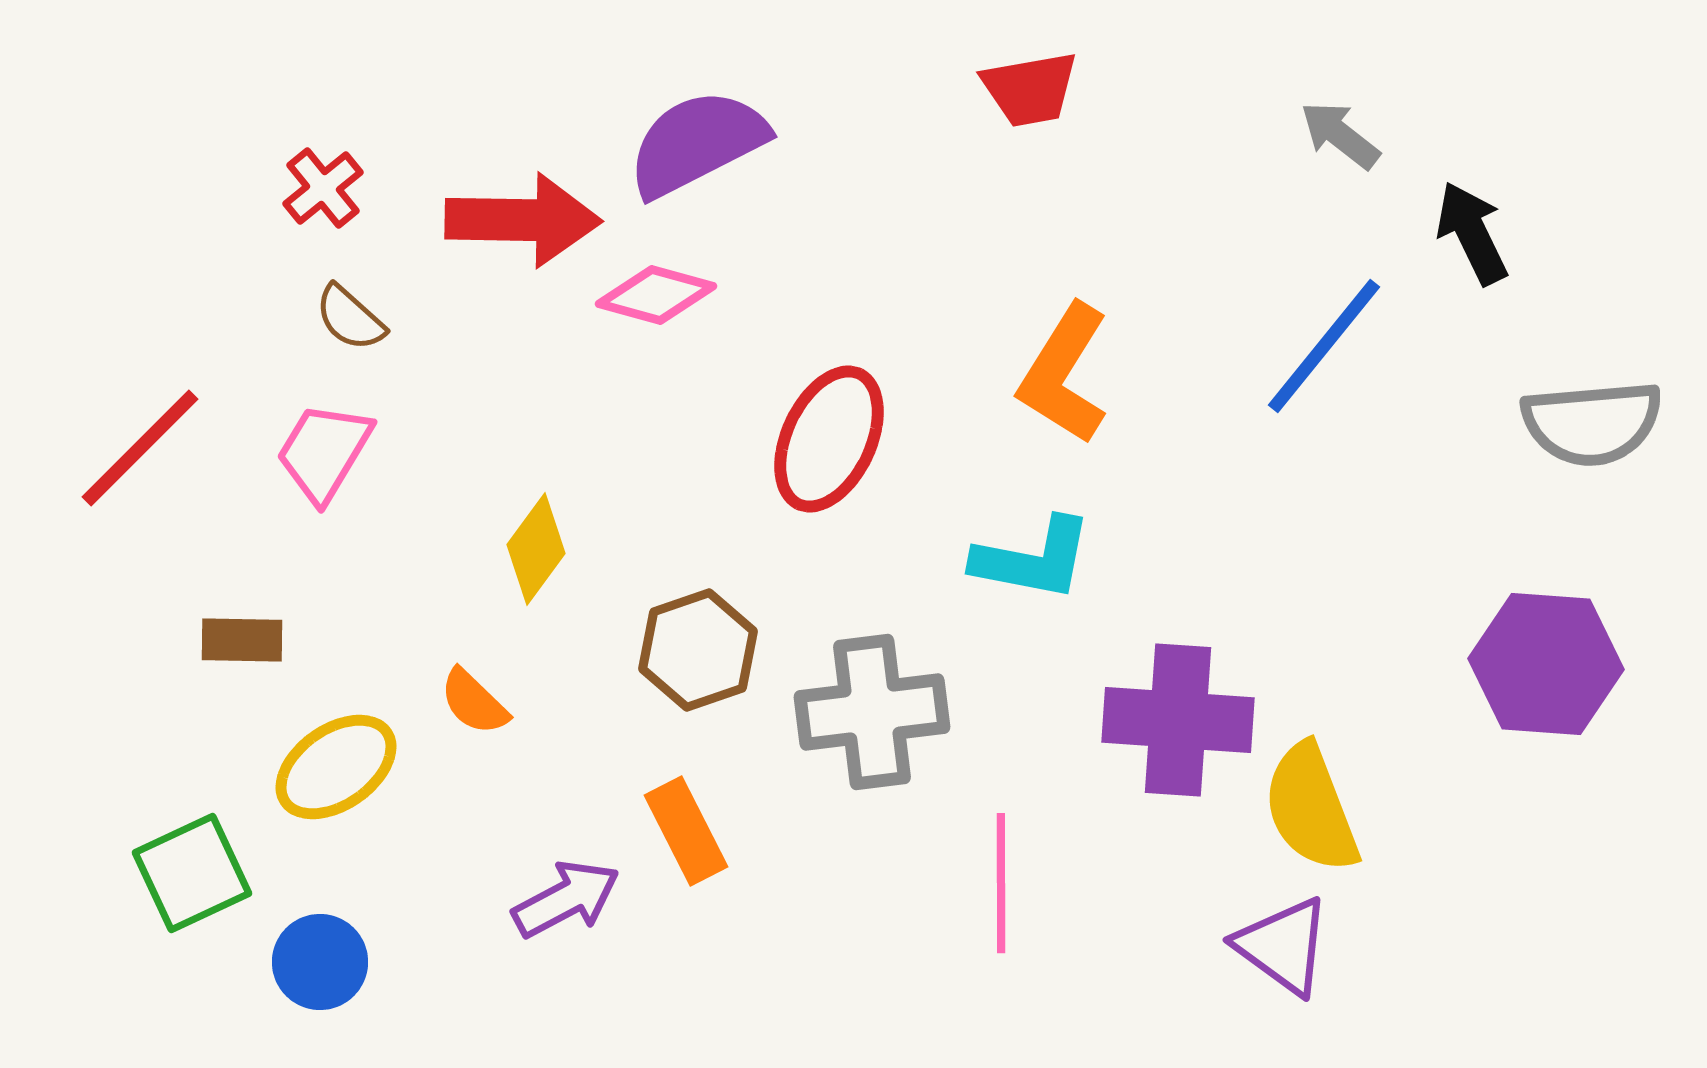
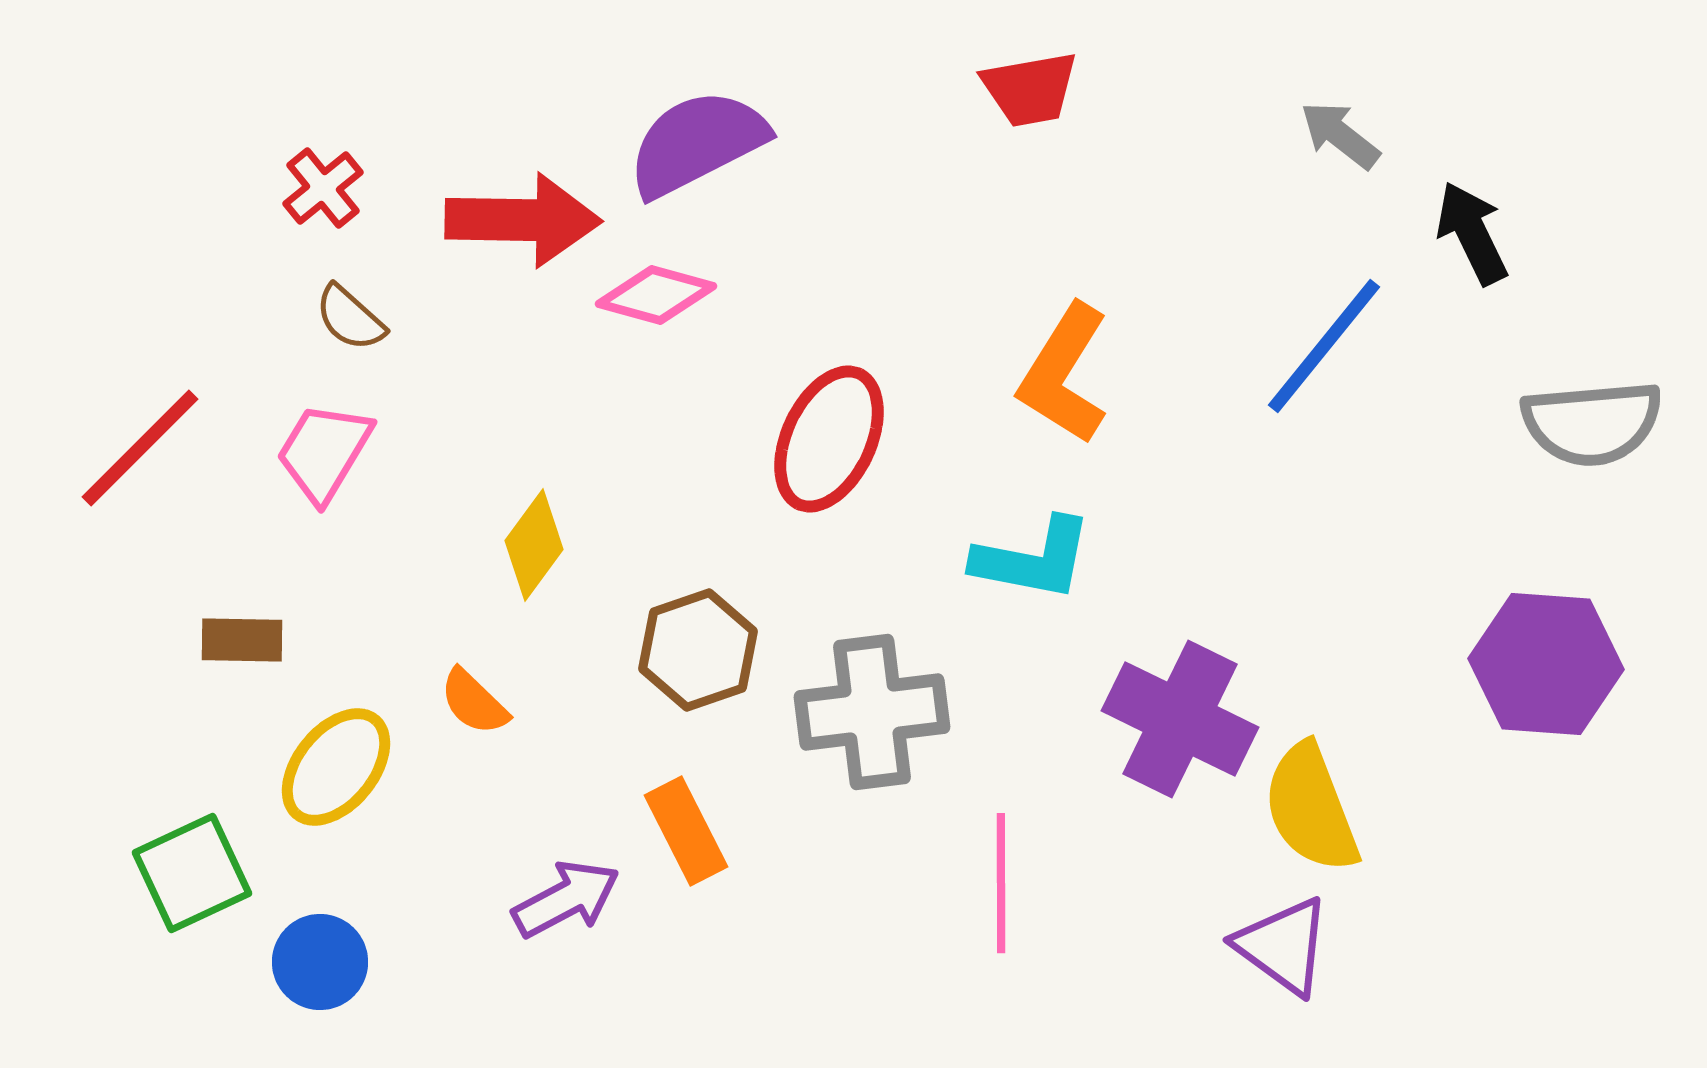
yellow diamond: moved 2 px left, 4 px up
purple cross: moved 2 px right, 1 px up; rotated 22 degrees clockwise
yellow ellipse: rotated 16 degrees counterclockwise
